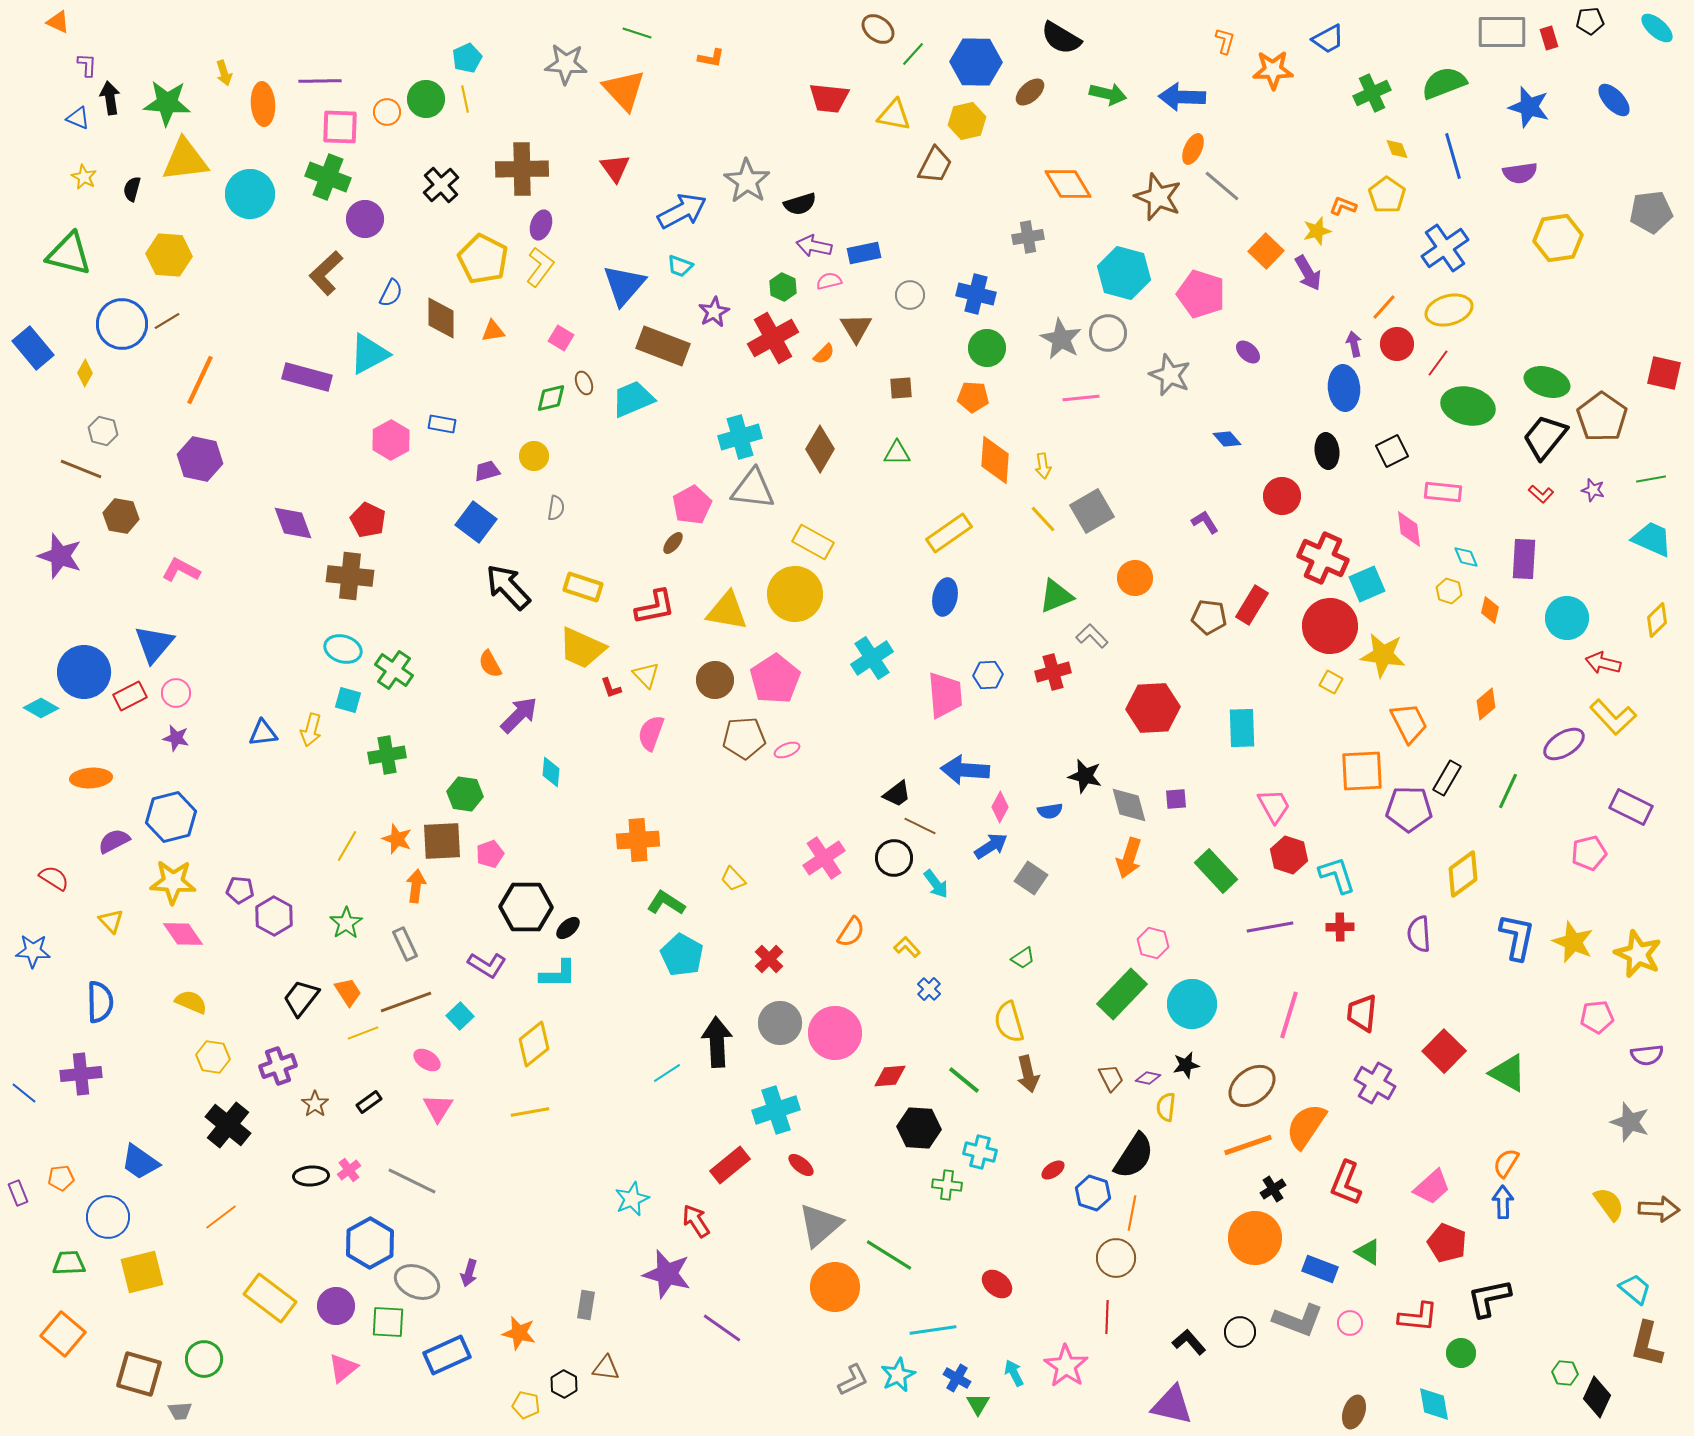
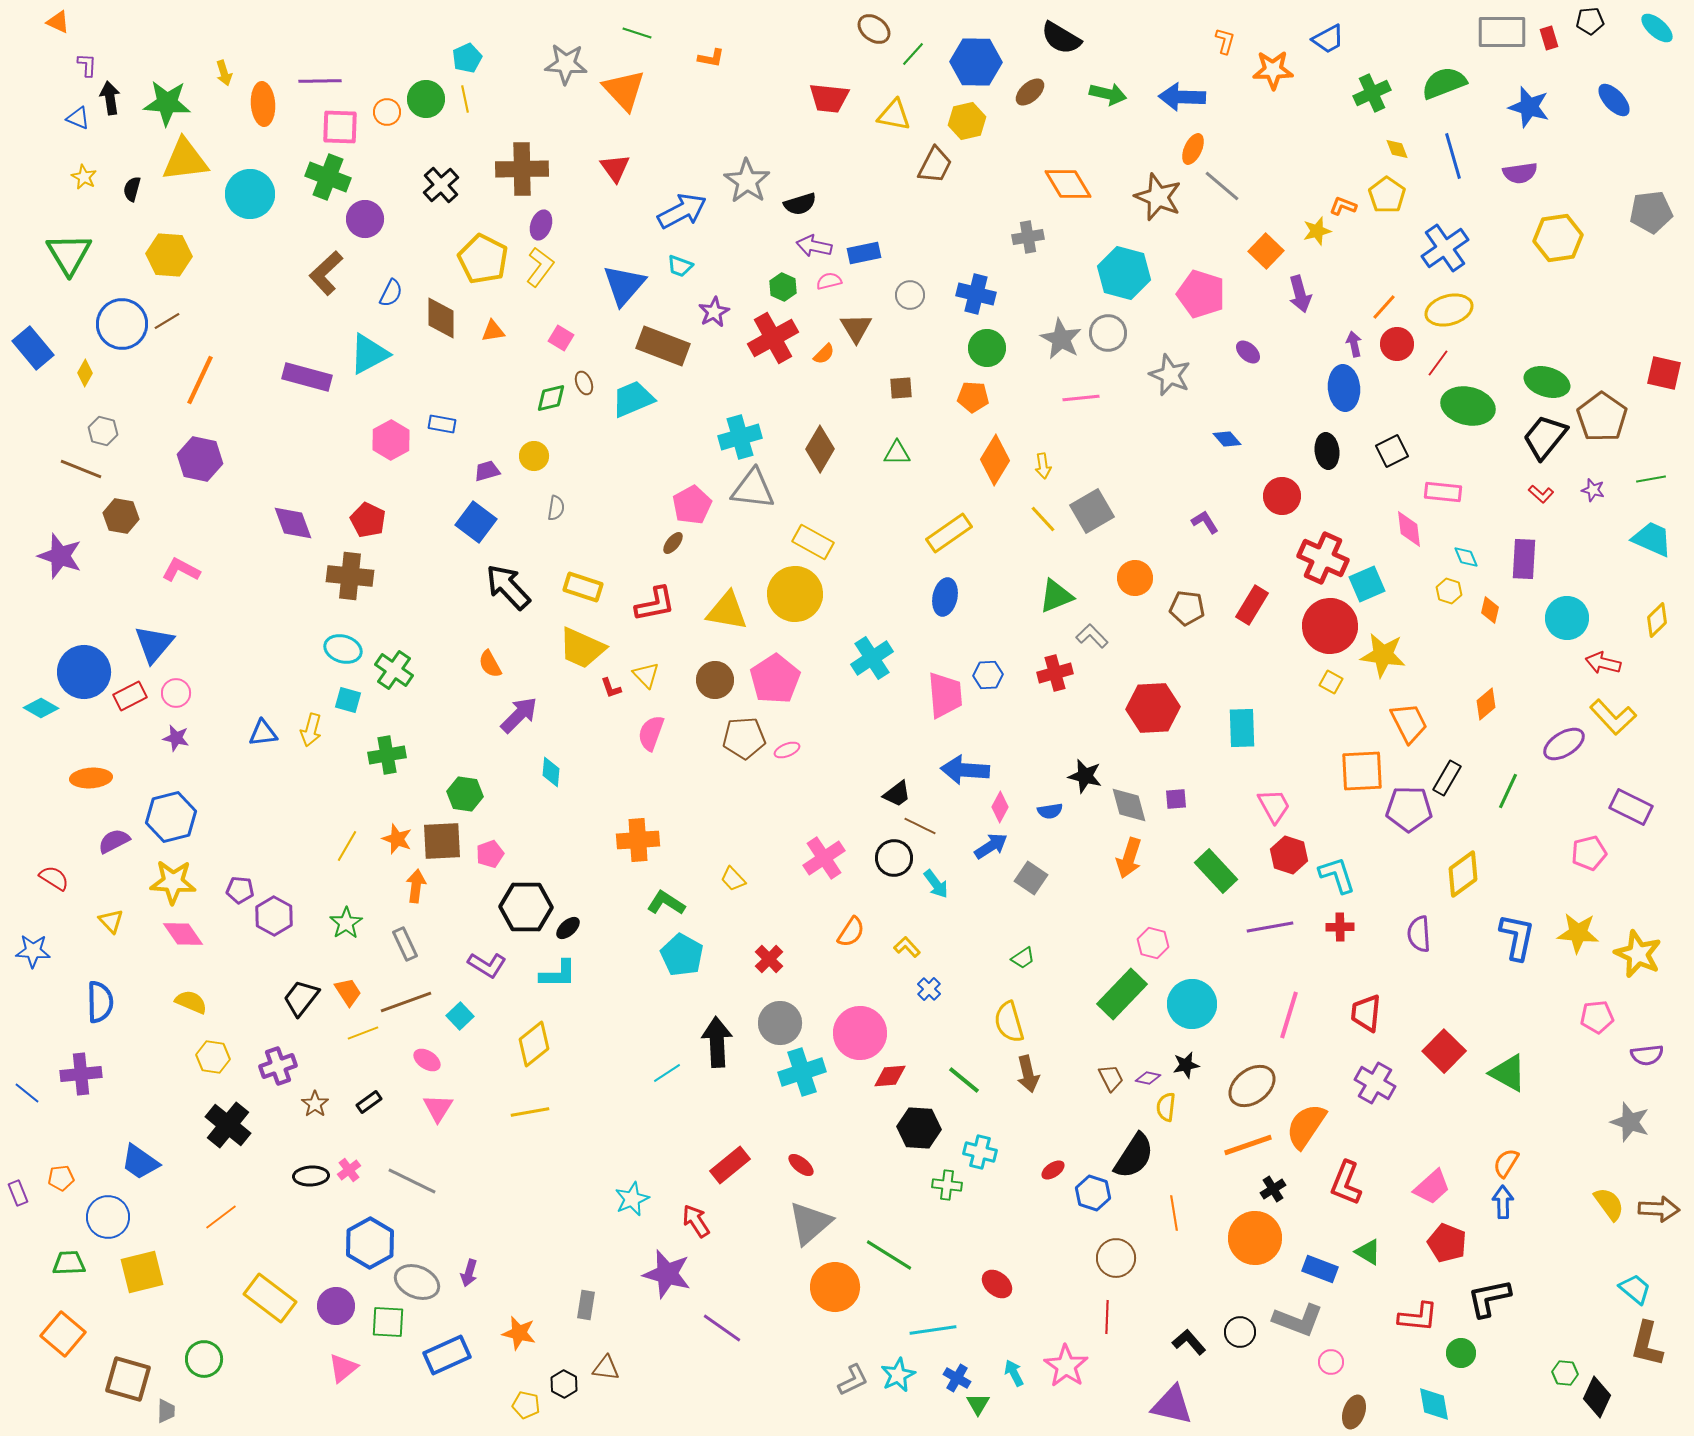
brown ellipse at (878, 29): moved 4 px left
green triangle at (69, 254): rotated 45 degrees clockwise
purple arrow at (1308, 273): moved 8 px left, 21 px down; rotated 15 degrees clockwise
orange diamond at (995, 460): rotated 27 degrees clockwise
red L-shape at (655, 607): moved 3 px up
brown pentagon at (1209, 617): moved 22 px left, 9 px up
red cross at (1053, 672): moved 2 px right, 1 px down
yellow star at (1573, 942): moved 5 px right, 9 px up; rotated 18 degrees counterclockwise
red trapezoid at (1362, 1013): moved 4 px right
pink circle at (835, 1033): moved 25 px right
blue line at (24, 1093): moved 3 px right
cyan cross at (776, 1110): moved 26 px right, 38 px up
orange line at (1132, 1213): moved 42 px right; rotated 20 degrees counterclockwise
gray triangle at (820, 1225): moved 10 px left, 2 px up
pink circle at (1350, 1323): moved 19 px left, 39 px down
brown square at (139, 1374): moved 11 px left, 5 px down
gray trapezoid at (180, 1411): moved 14 px left; rotated 85 degrees counterclockwise
